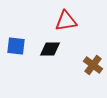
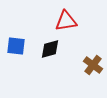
black diamond: rotated 15 degrees counterclockwise
